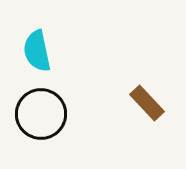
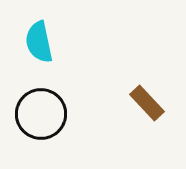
cyan semicircle: moved 2 px right, 9 px up
